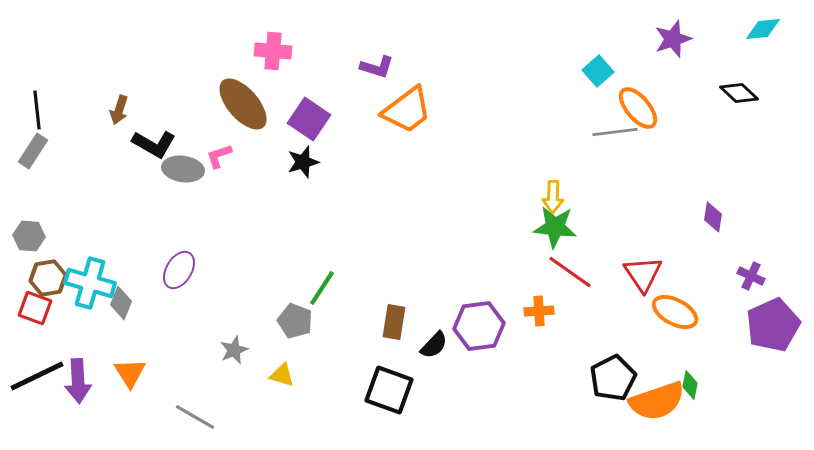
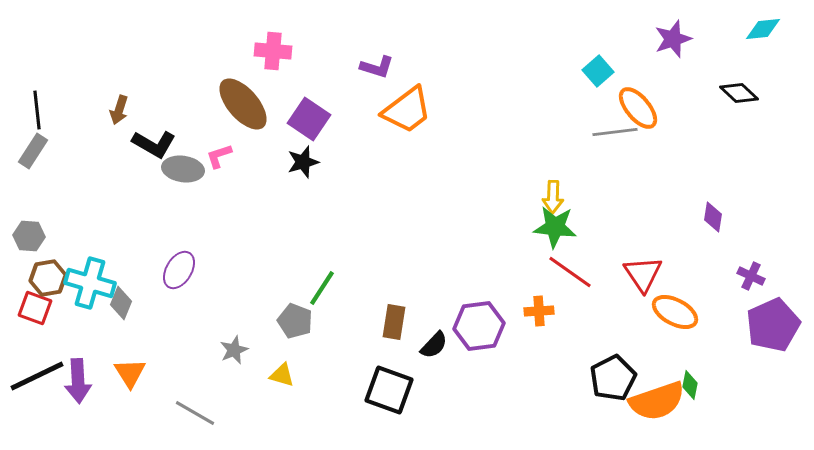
gray line at (195, 417): moved 4 px up
